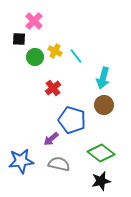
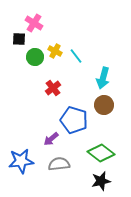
pink cross: moved 2 px down; rotated 12 degrees counterclockwise
blue pentagon: moved 2 px right
gray semicircle: rotated 20 degrees counterclockwise
